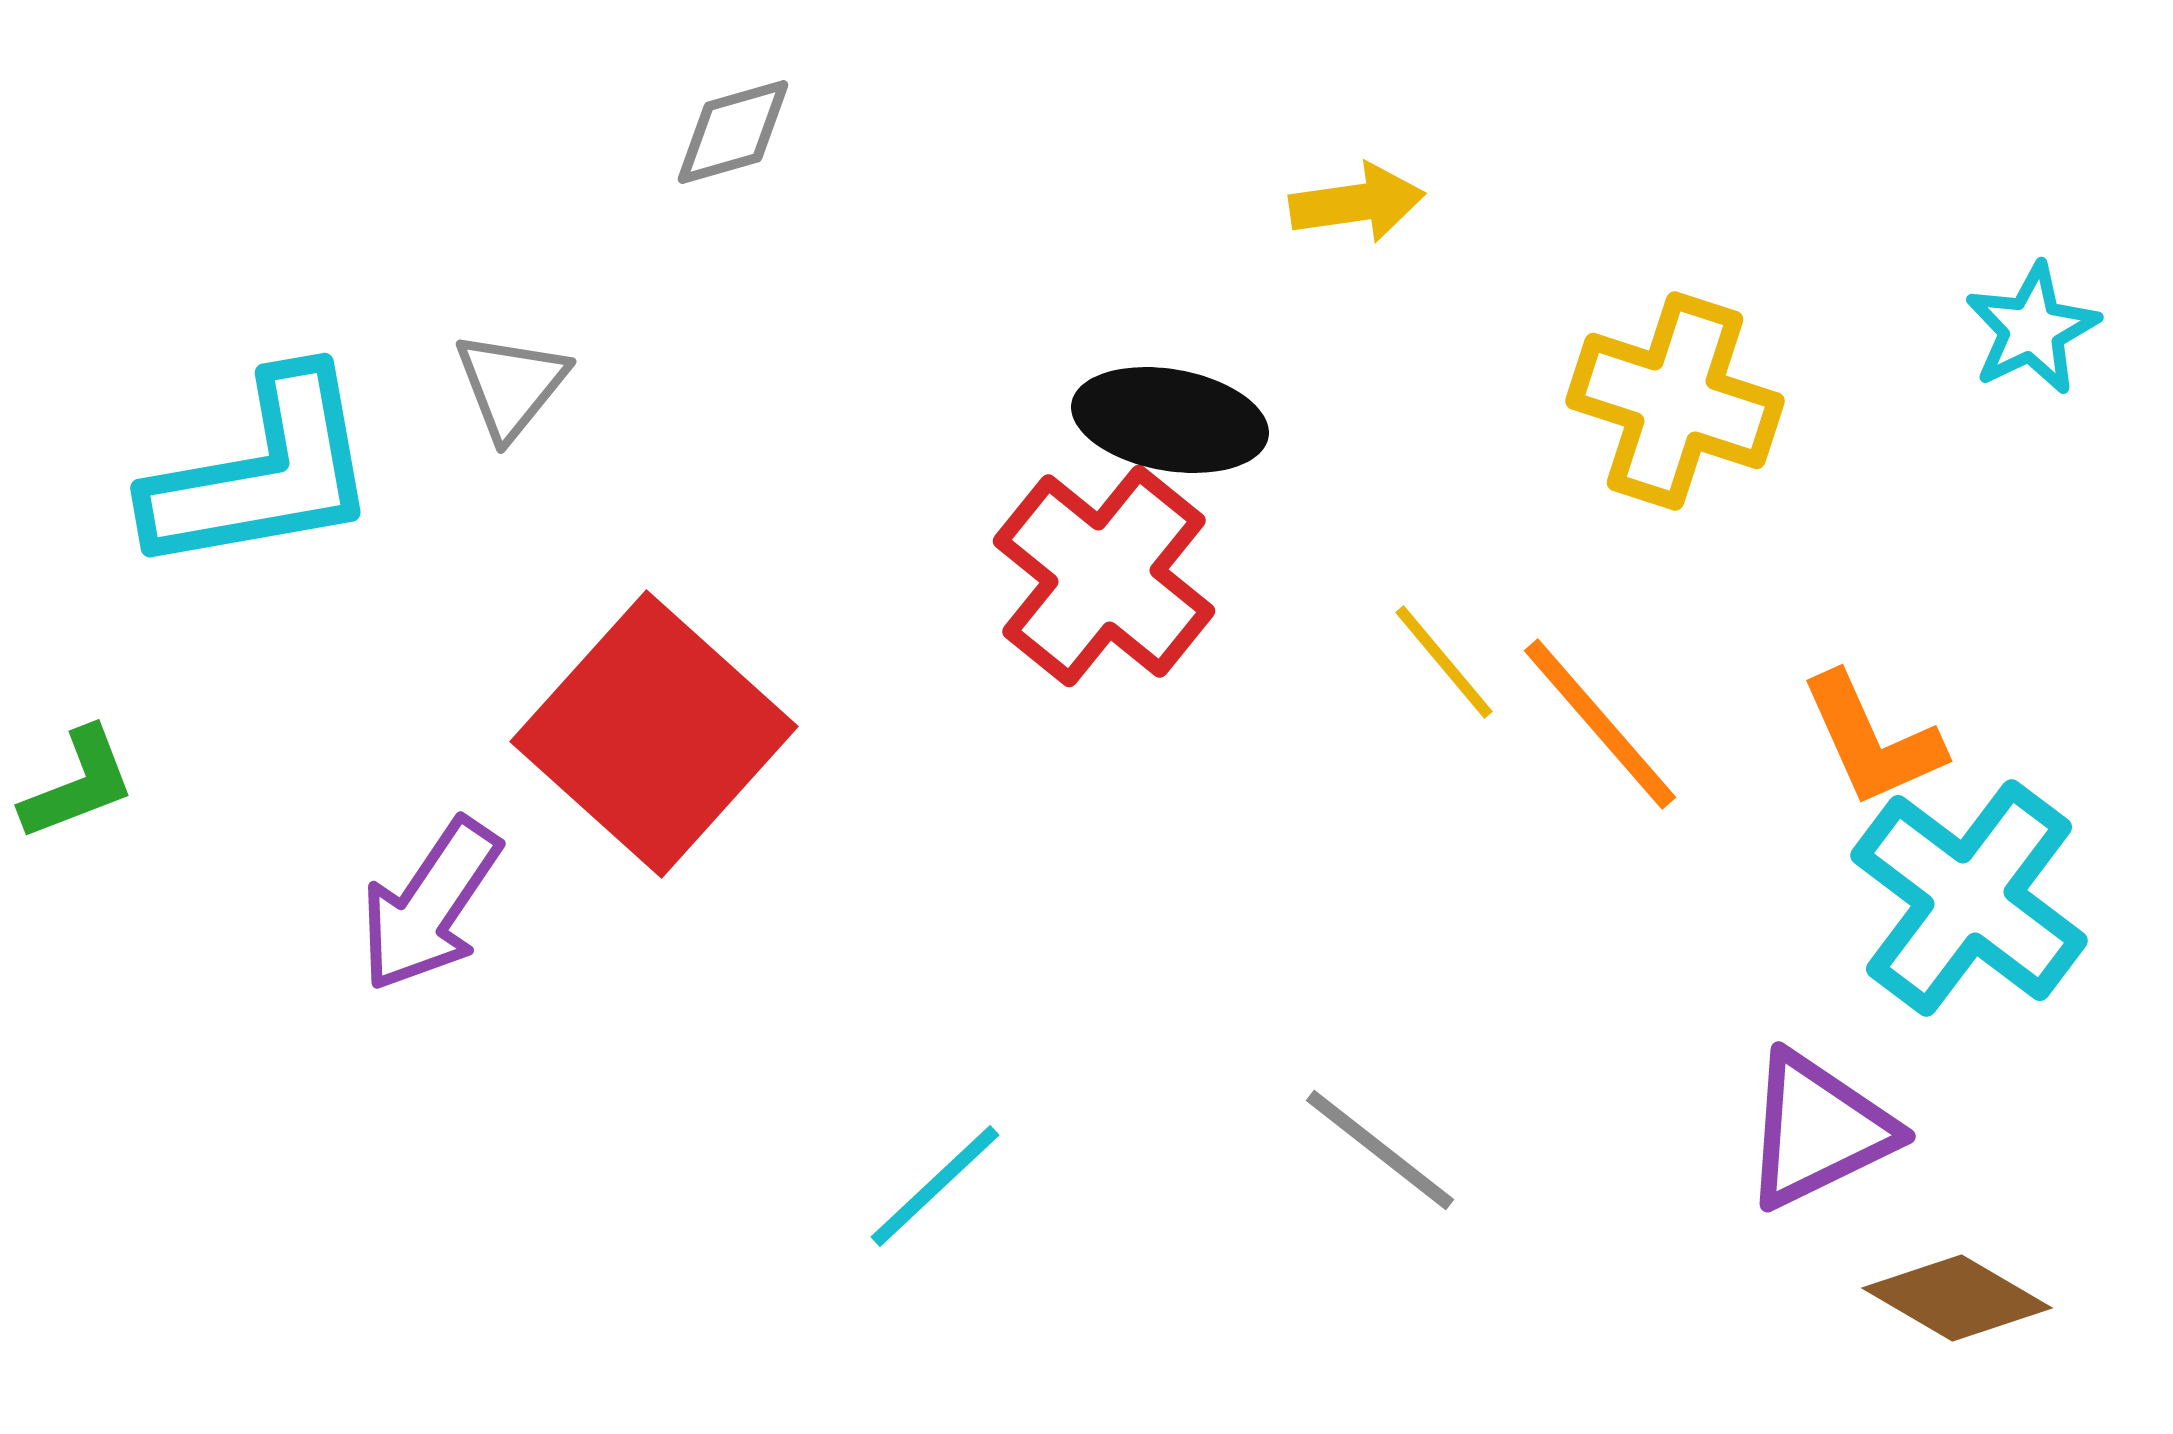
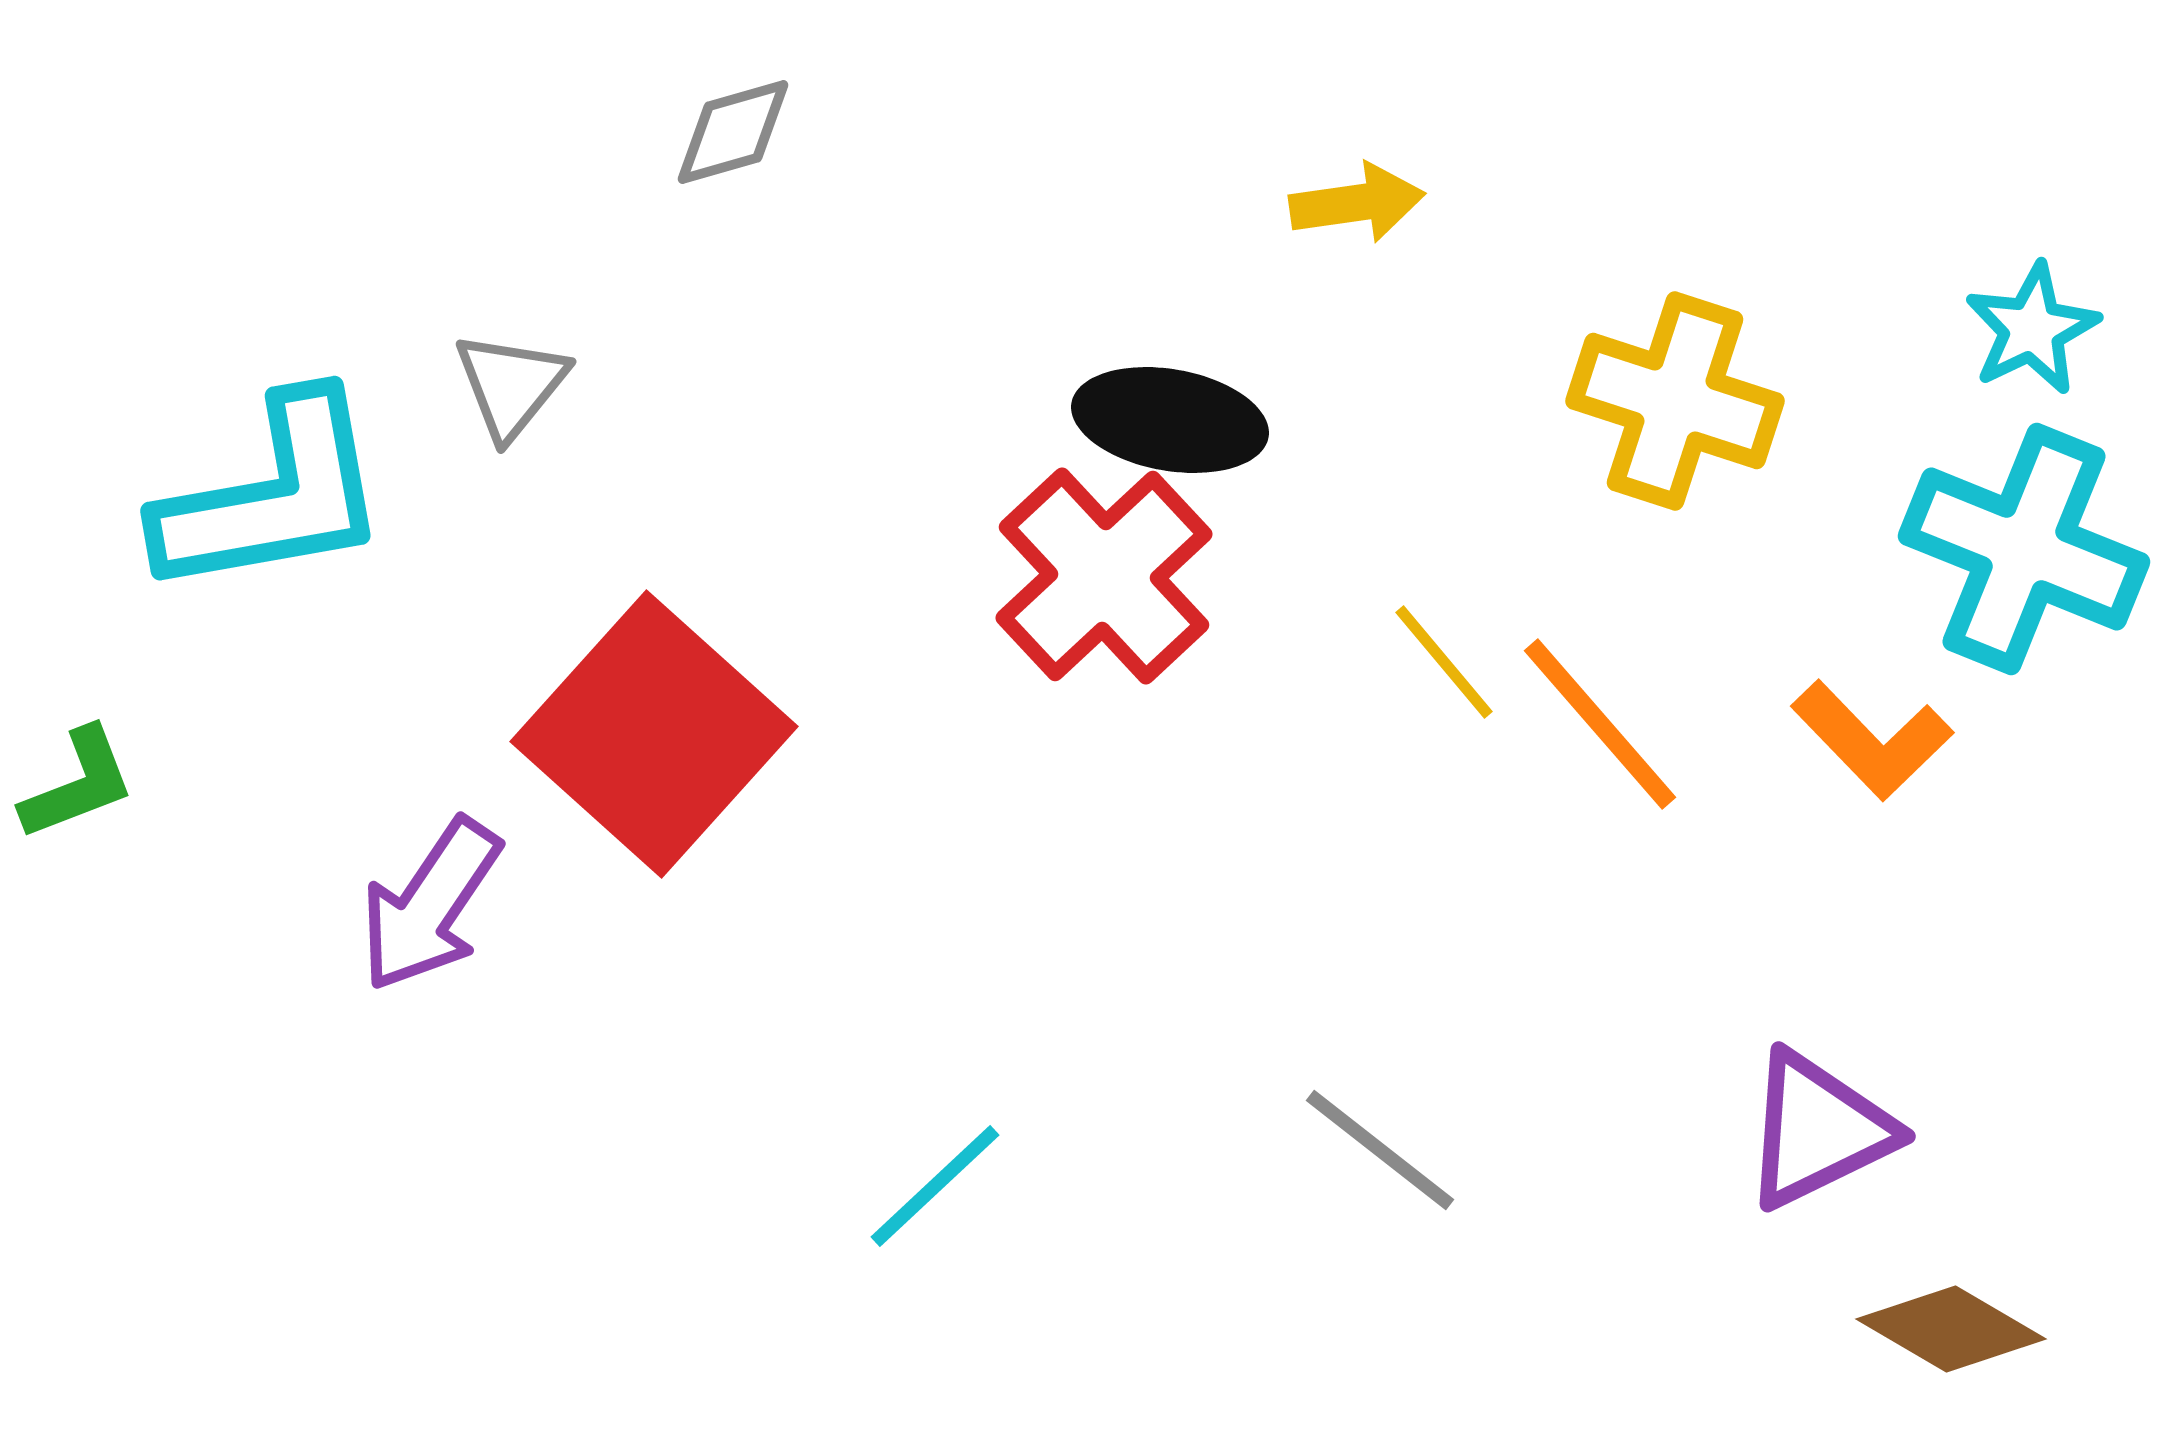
cyan L-shape: moved 10 px right, 23 px down
red cross: rotated 8 degrees clockwise
orange L-shape: rotated 20 degrees counterclockwise
cyan cross: moved 55 px right, 349 px up; rotated 15 degrees counterclockwise
brown diamond: moved 6 px left, 31 px down
